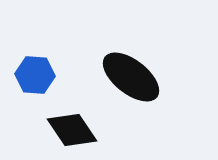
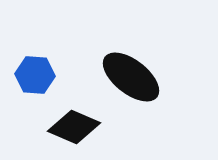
black diamond: moved 2 px right, 3 px up; rotated 33 degrees counterclockwise
